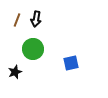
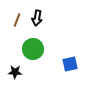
black arrow: moved 1 px right, 1 px up
blue square: moved 1 px left, 1 px down
black star: rotated 24 degrees clockwise
